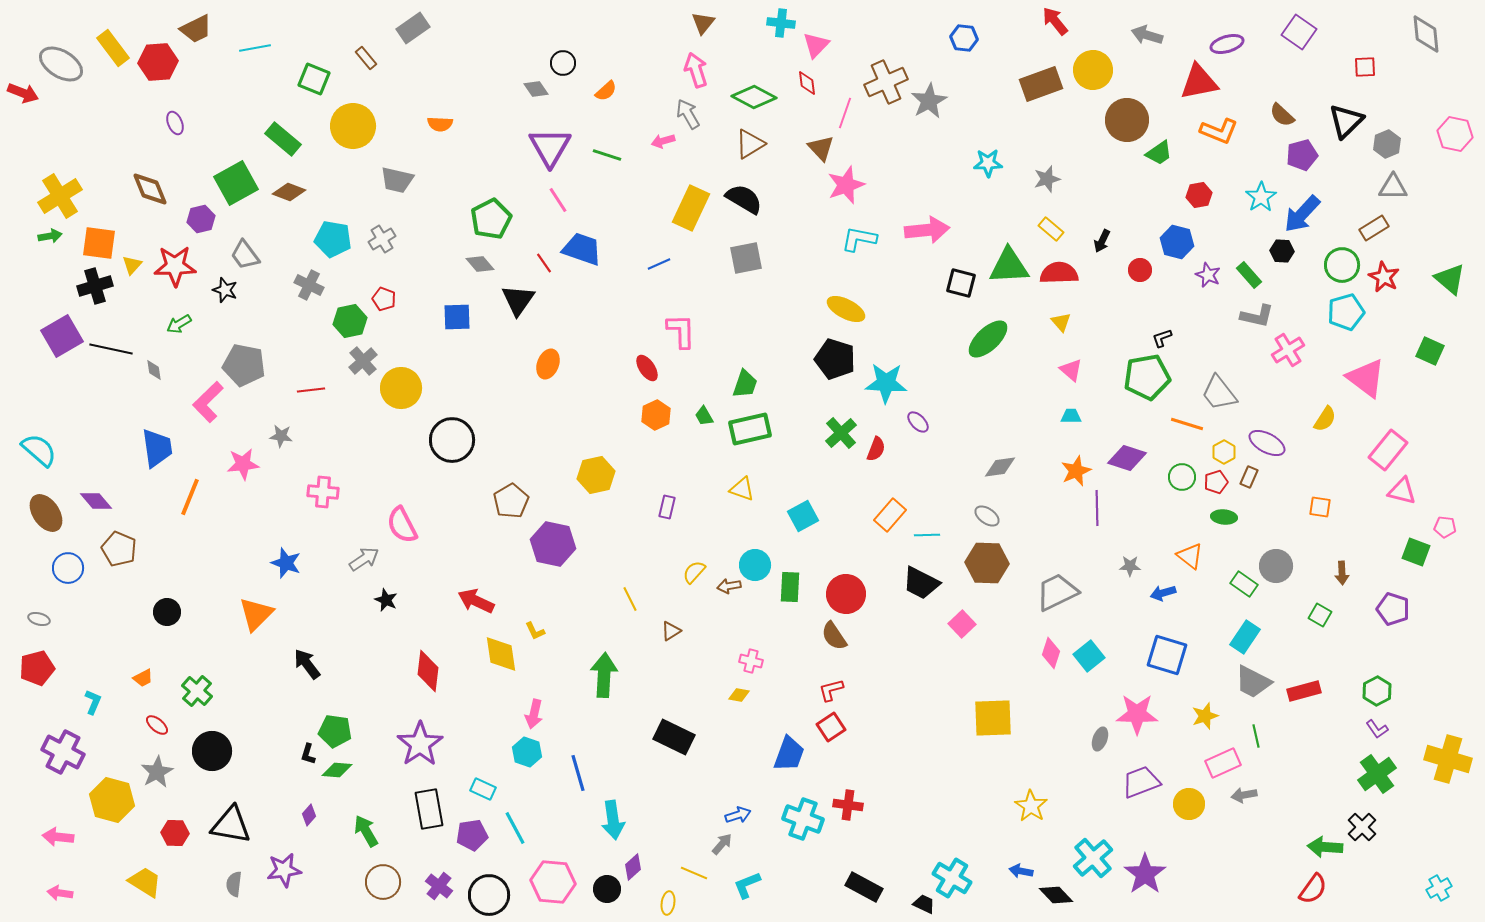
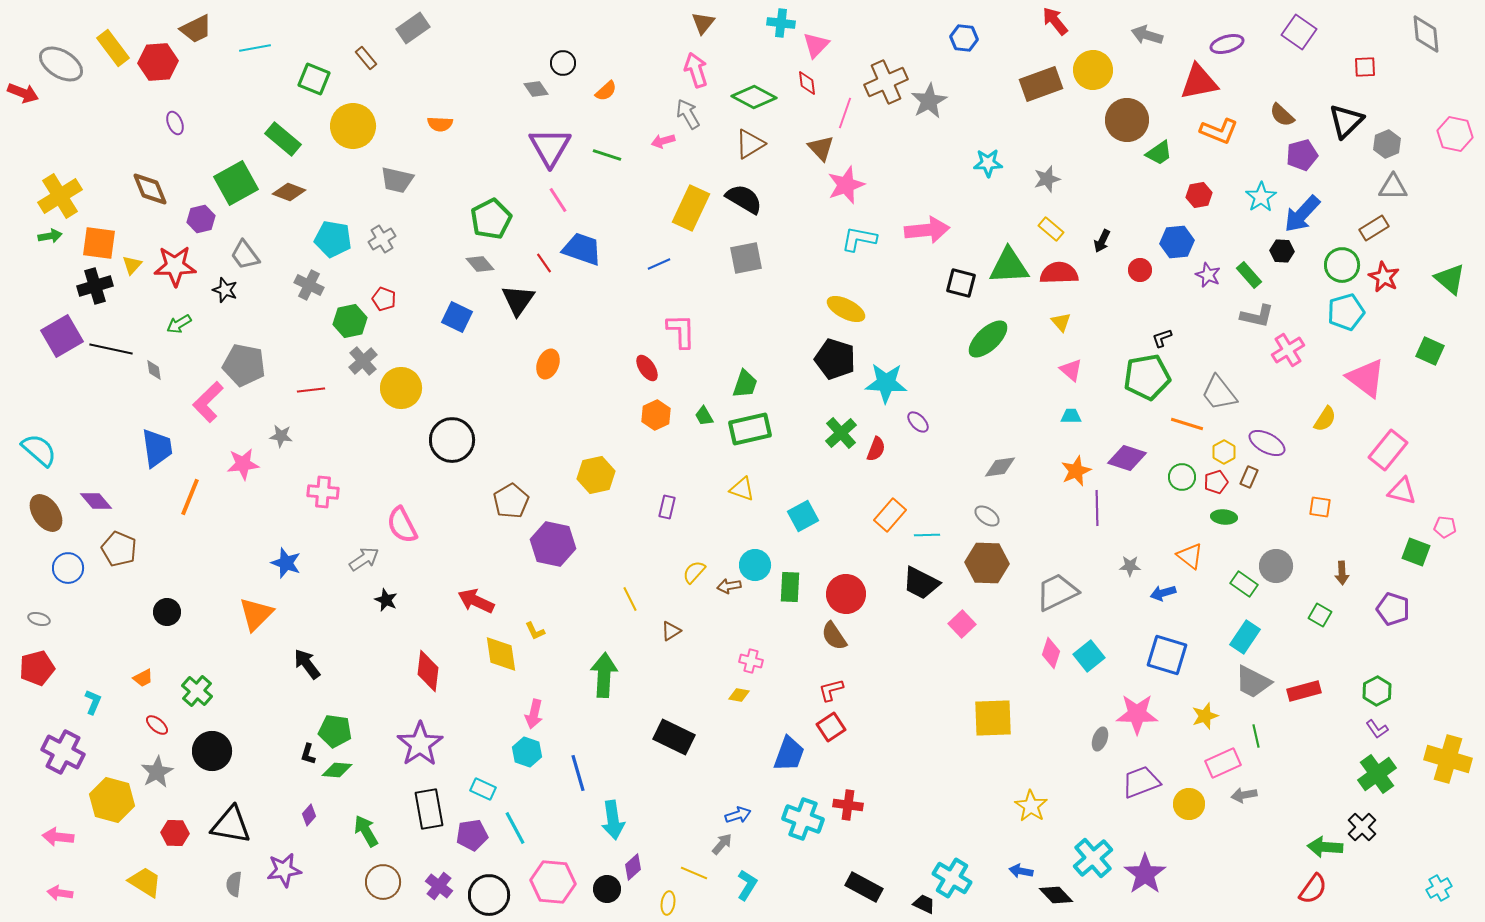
blue hexagon at (1177, 242): rotated 20 degrees counterclockwise
blue square at (457, 317): rotated 28 degrees clockwise
cyan L-shape at (747, 885): rotated 144 degrees clockwise
